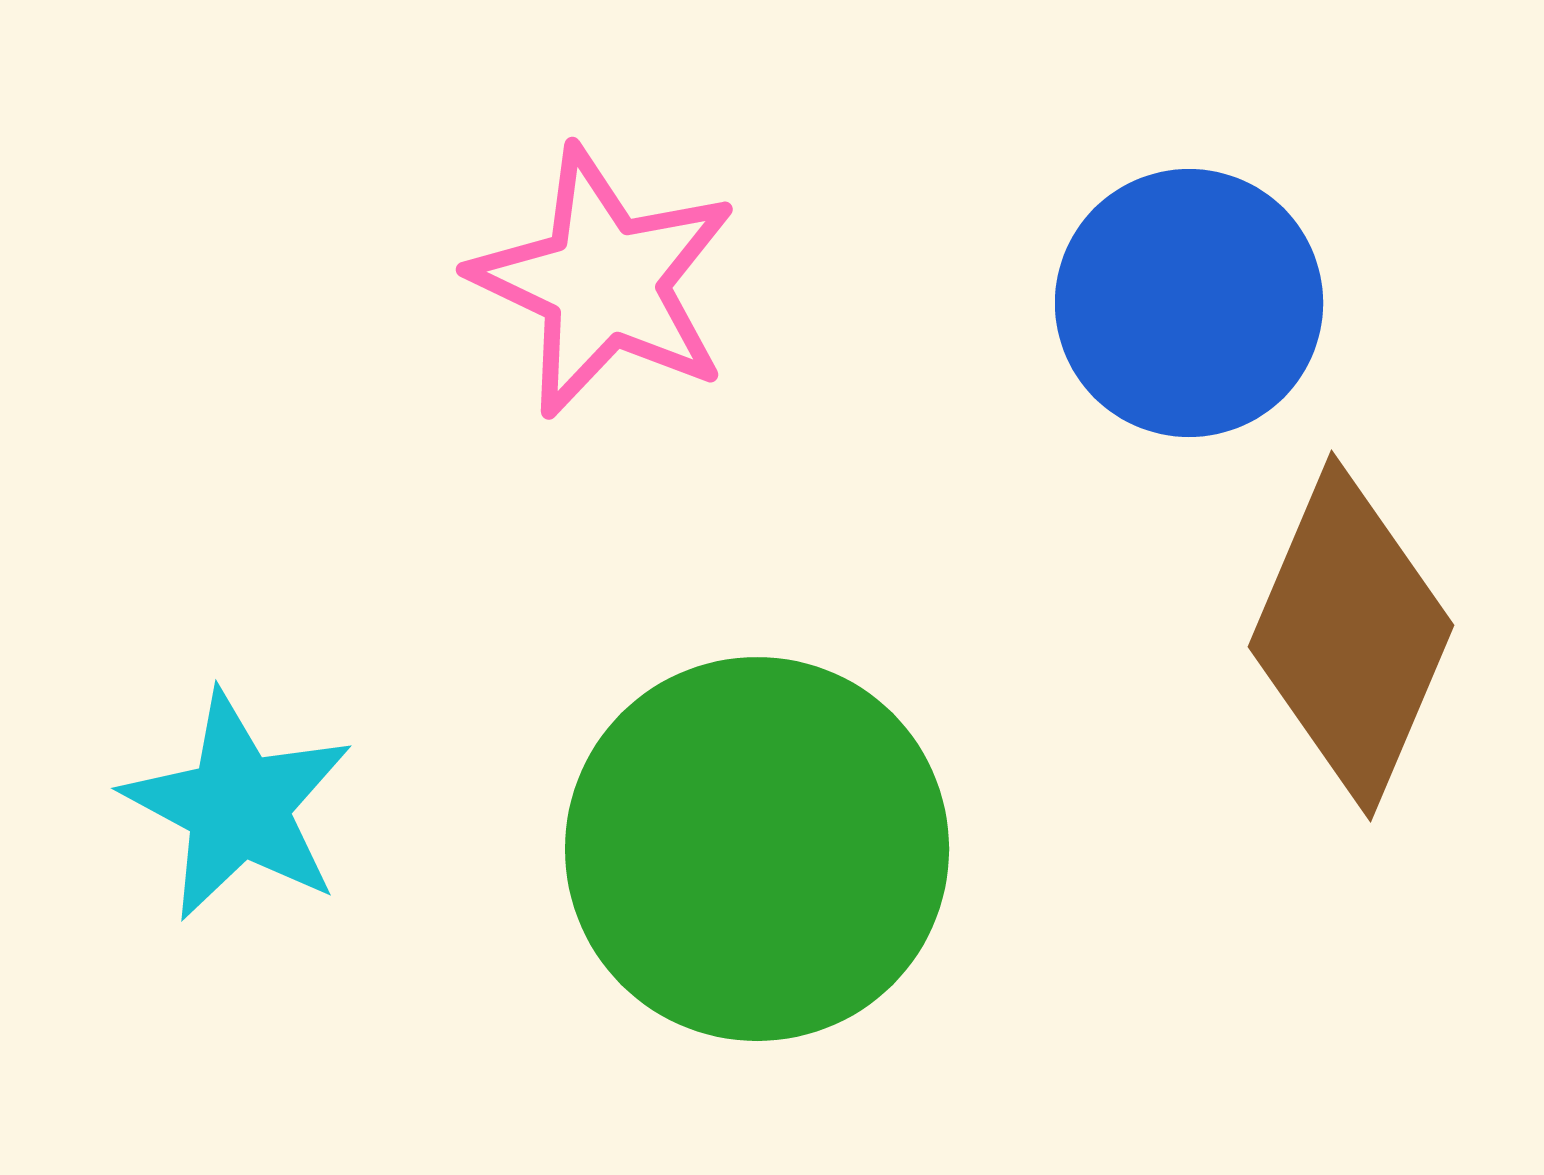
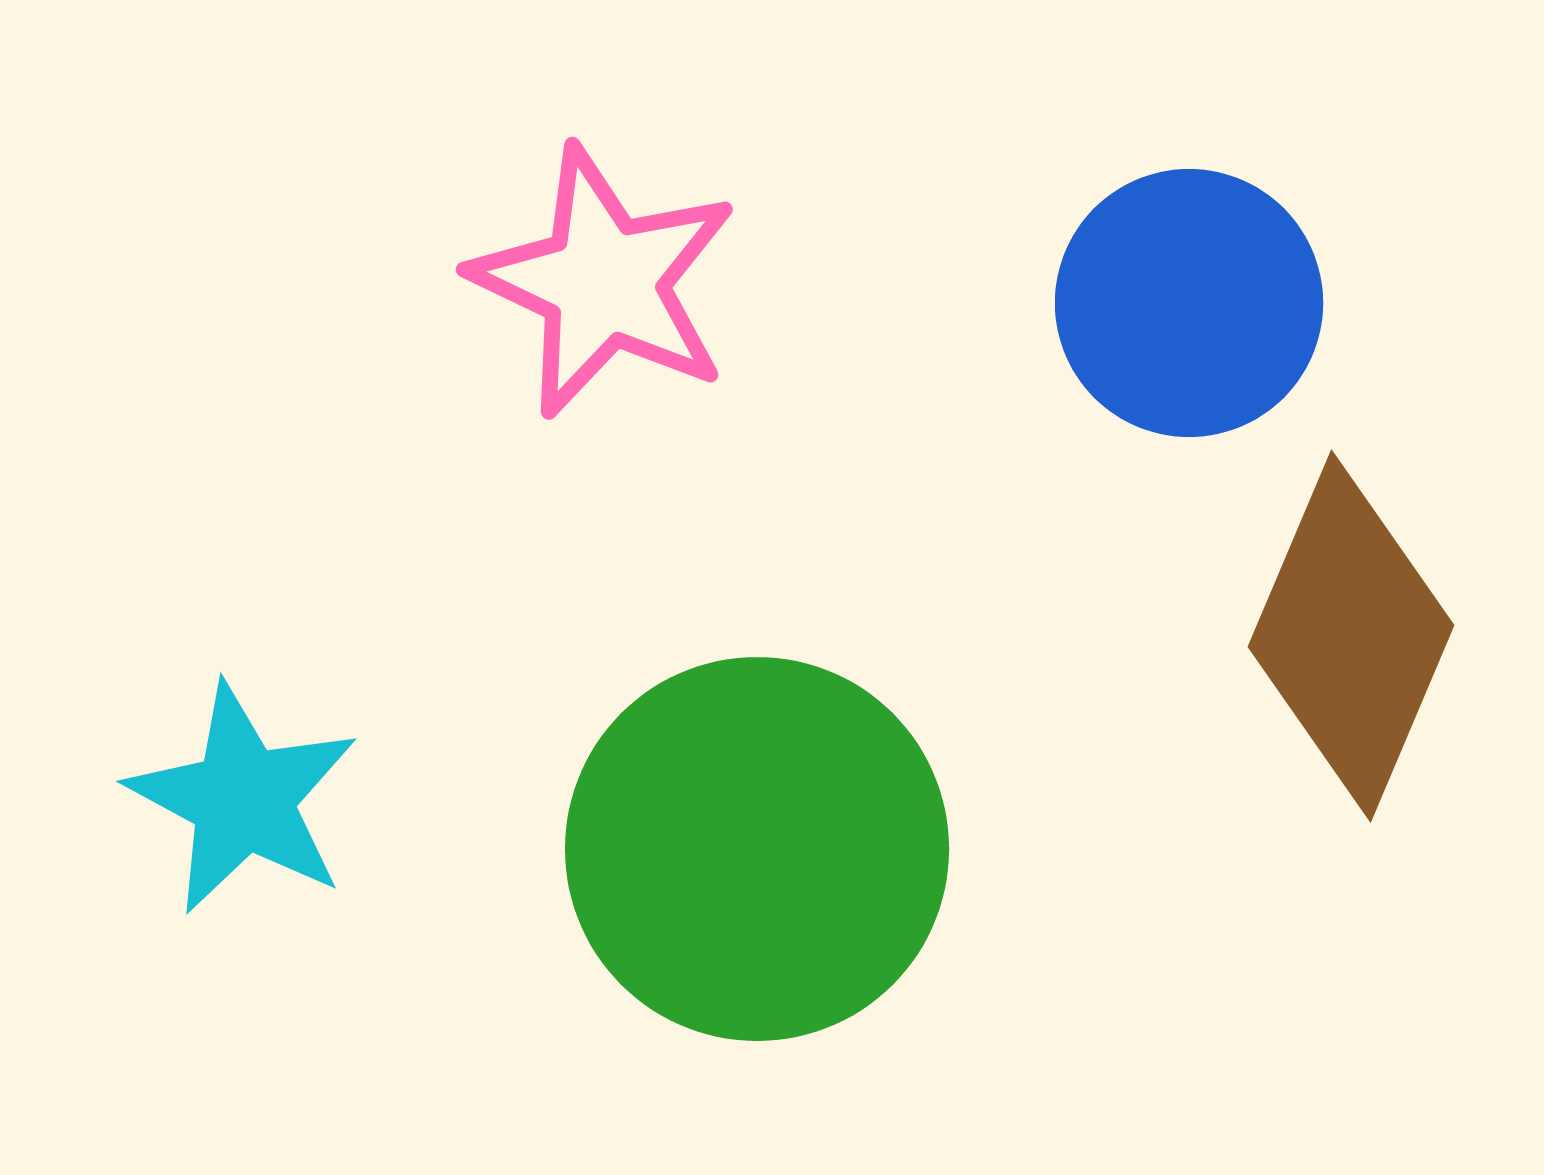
cyan star: moved 5 px right, 7 px up
